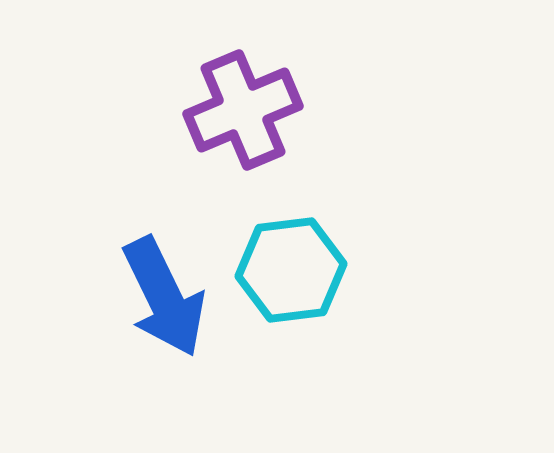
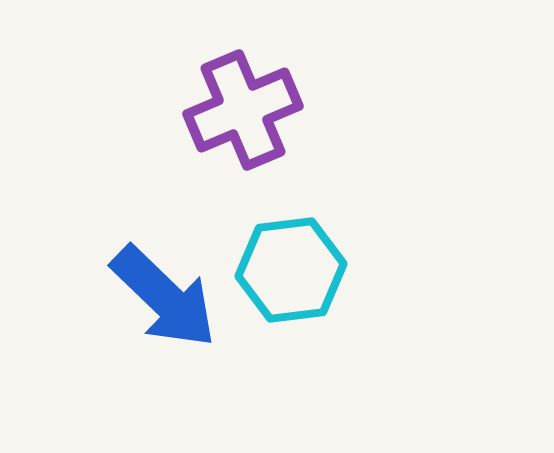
blue arrow: rotated 20 degrees counterclockwise
